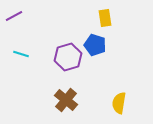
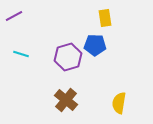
blue pentagon: rotated 15 degrees counterclockwise
